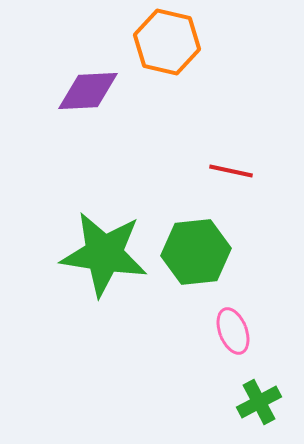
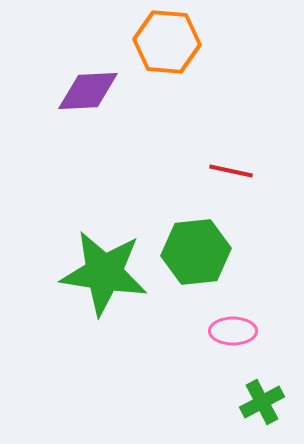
orange hexagon: rotated 8 degrees counterclockwise
green star: moved 19 px down
pink ellipse: rotated 69 degrees counterclockwise
green cross: moved 3 px right
